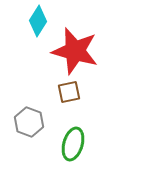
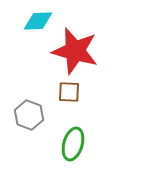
cyan diamond: rotated 56 degrees clockwise
brown square: rotated 15 degrees clockwise
gray hexagon: moved 7 px up
